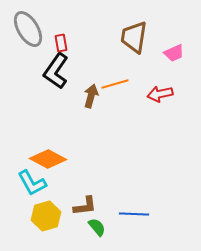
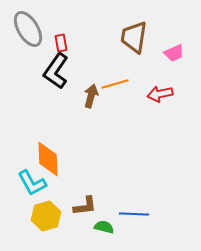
orange diamond: rotated 60 degrees clockwise
green semicircle: moved 7 px right; rotated 36 degrees counterclockwise
